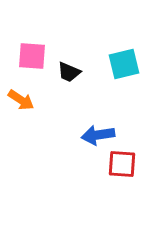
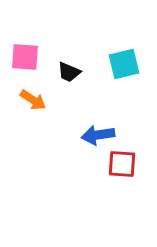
pink square: moved 7 px left, 1 px down
orange arrow: moved 12 px right
